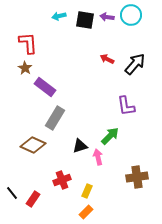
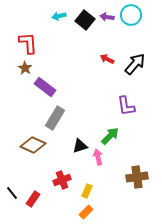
black square: rotated 30 degrees clockwise
